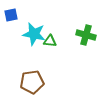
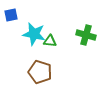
brown pentagon: moved 8 px right, 10 px up; rotated 25 degrees clockwise
